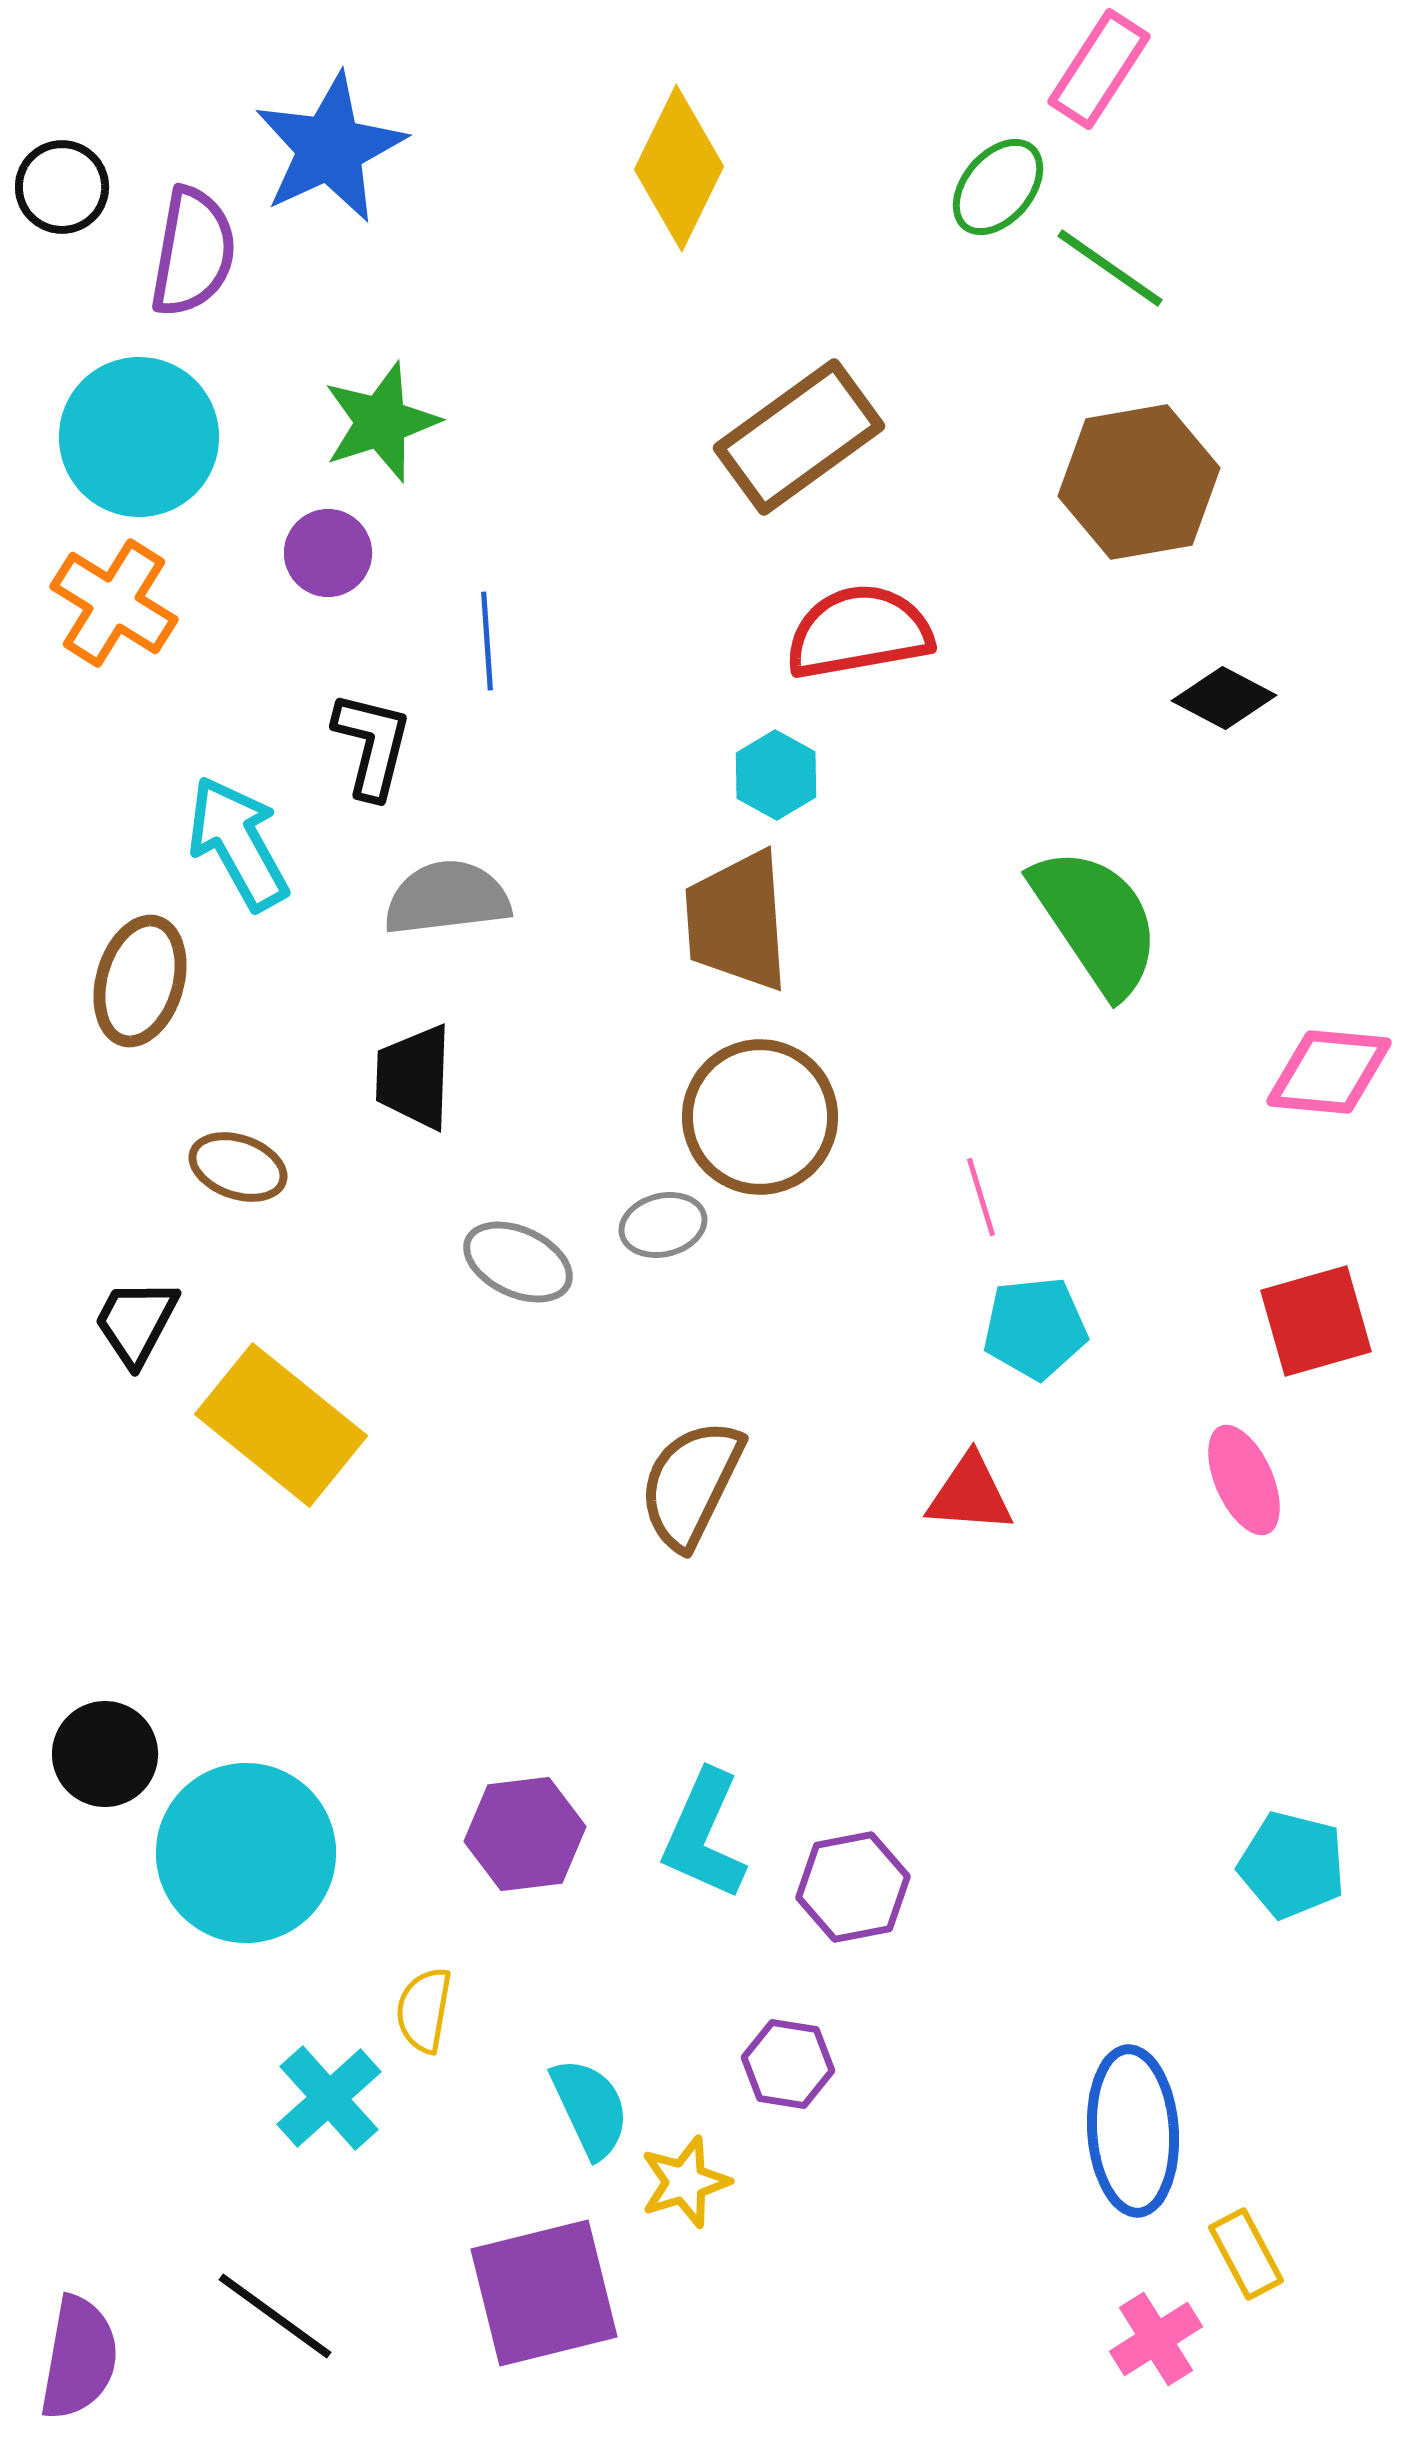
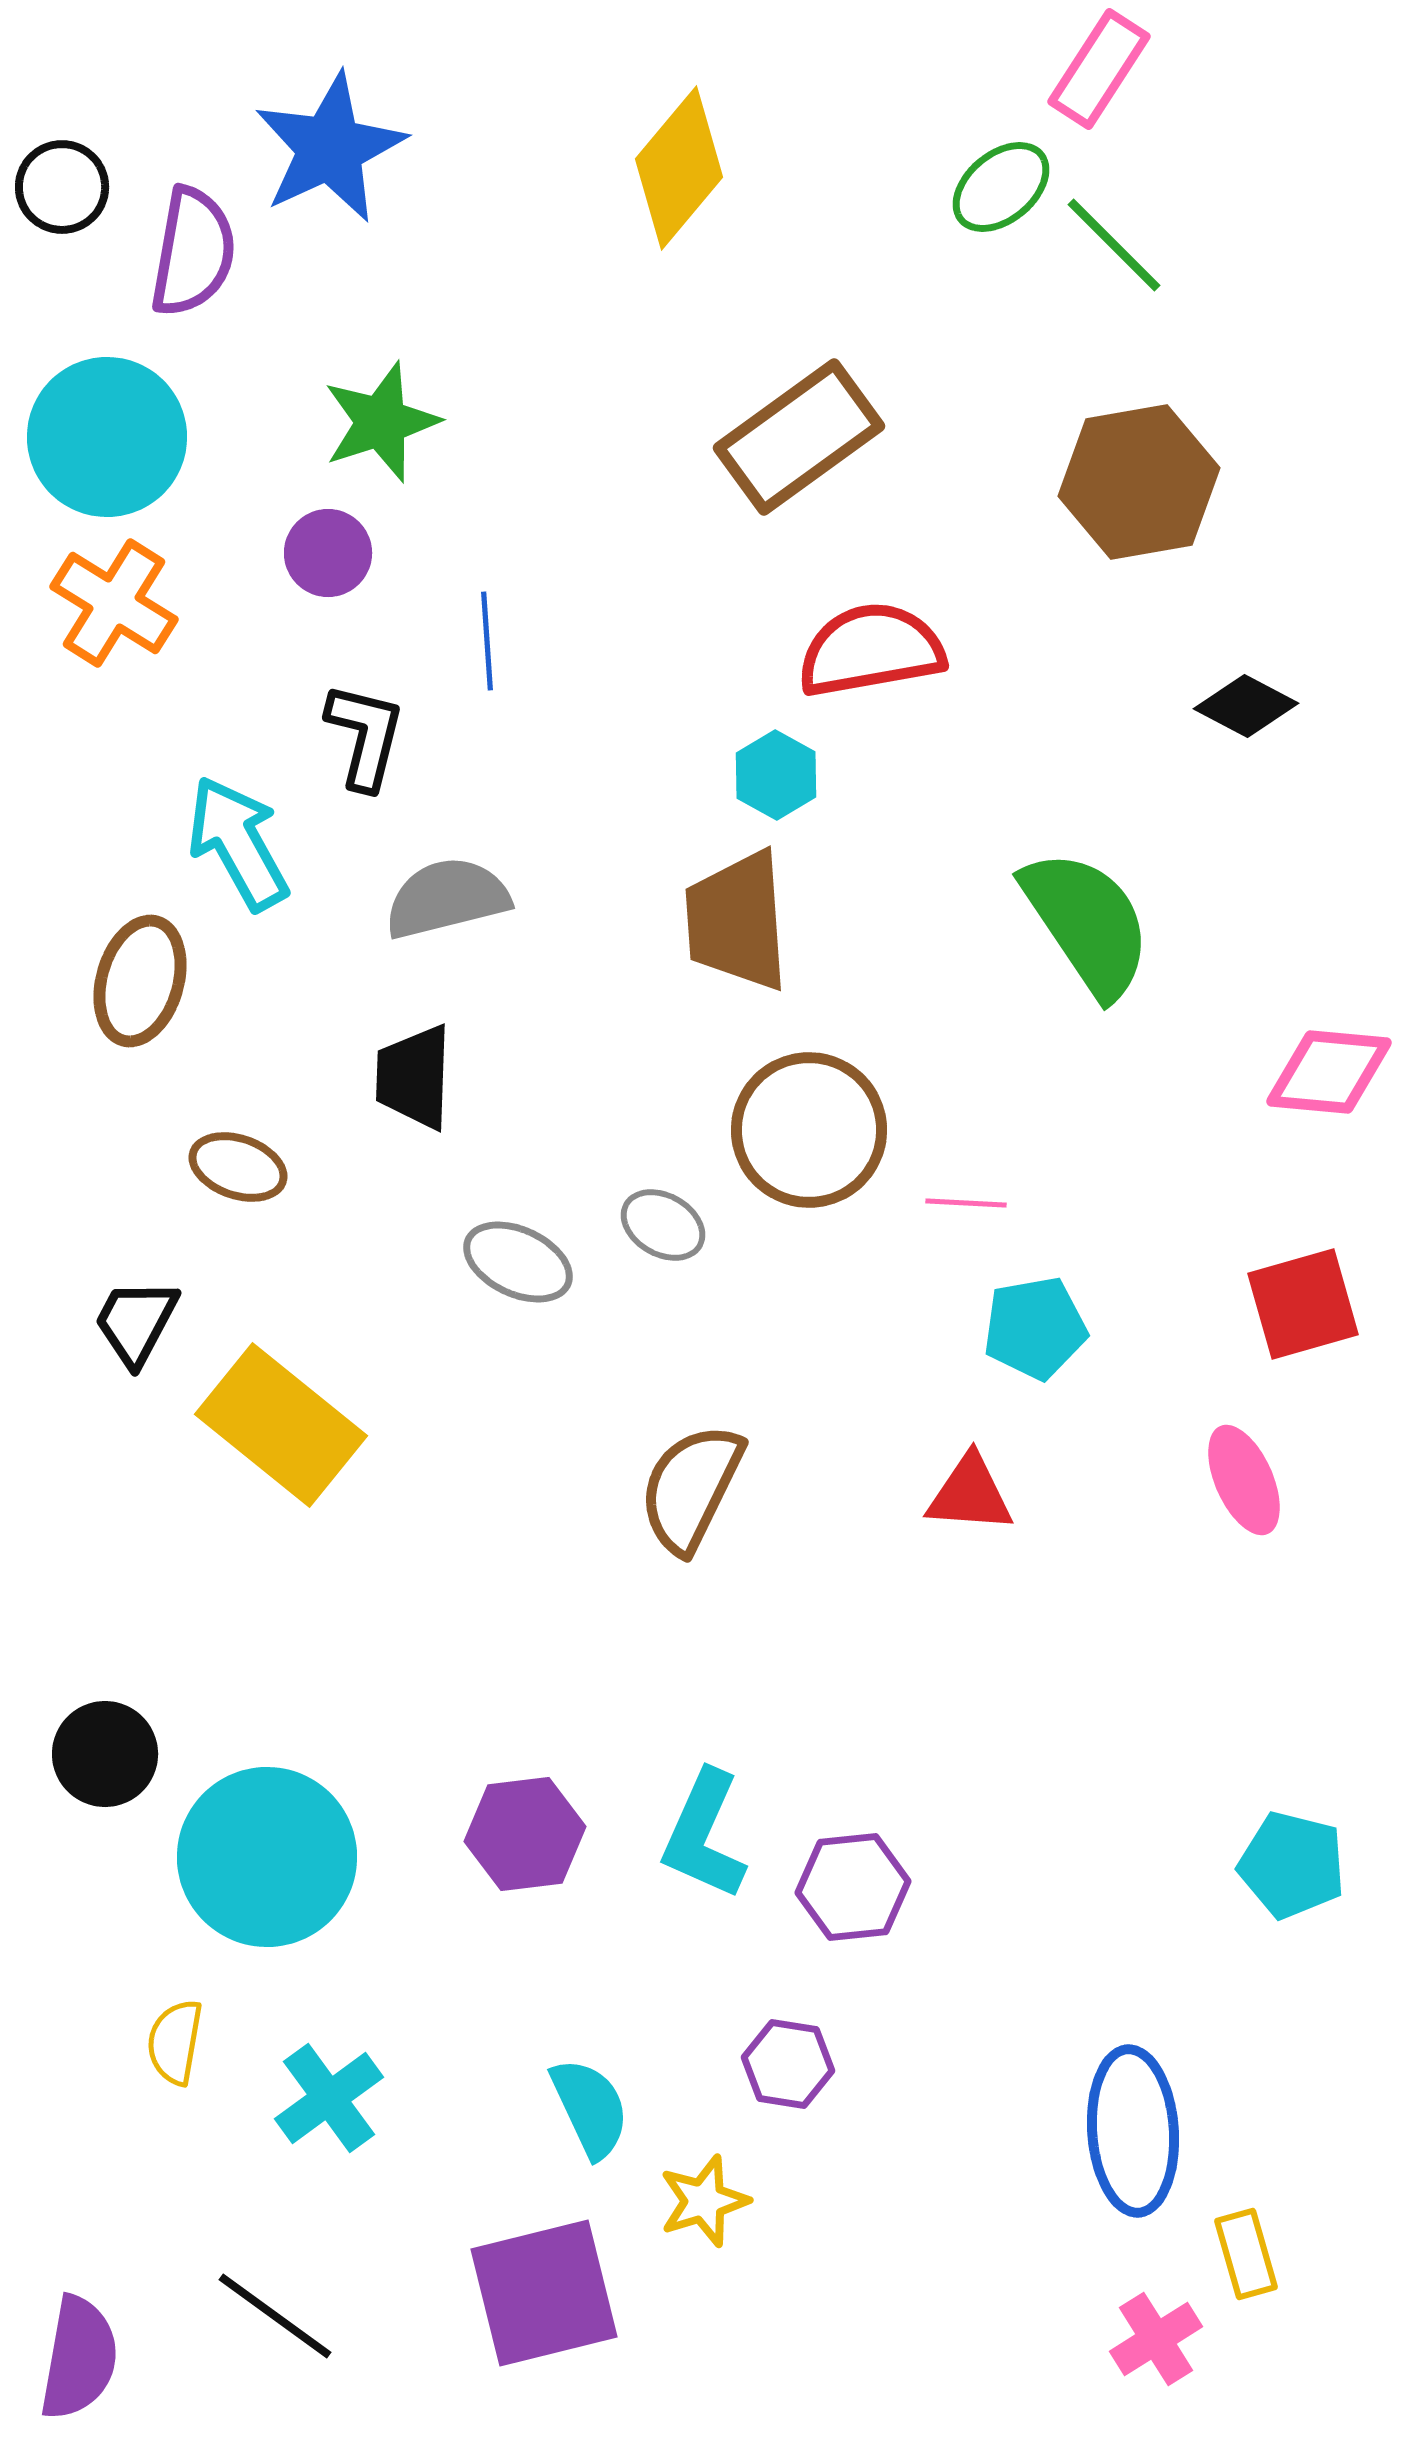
yellow diamond at (679, 168): rotated 14 degrees clockwise
green ellipse at (998, 187): moved 3 px right; rotated 10 degrees clockwise
green line at (1110, 268): moved 4 px right, 23 px up; rotated 10 degrees clockwise
cyan circle at (139, 437): moved 32 px left
red semicircle at (859, 632): moved 12 px right, 18 px down
black diamond at (1224, 698): moved 22 px right, 8 px down
black L-shape at (372, 745): moved 7 px left, 9 px up
gray semicircle at (447, 898): rotated 7 degrees counterclockwise
green semicircle at (1096, 921): moved 9 px left, 2 px down
brown circle at (760, 1117): moved 49 px right, 13 px down
pink line at (981, 1197): moved 15 px left, 6 px down; rotated 70 degrees counterclockwise
gray ellipse at (663, 1225): rotated 44 degrees clockwise
red square at (1316, 1321): moved 13 px left, 17 px up
cyan pentagon at (1035, 1328): rotated 4 degrees counterclockwise
brown semicircle at (691, 1484): moved 4 px down
cyan circle at (246, 1853): moved 21 px right, 4 px down
purple hexagon at (853, 1887): rotated 5 degrees clockwise
yellow semicircle at (424, 2010): moved 249 px left, 32 px down
cyan cross at (329, 2098): rotated 6 degrees clockwise
yellow star at (685, 2182): moved 19 px right, 19 px down
yellow rectangle at (1246, 2254): rotated 12 degrees clockwise
